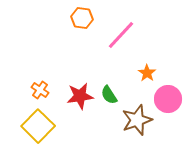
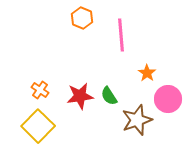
orange hexagon: rotated 15 degrees clockwise
pink line: rotated 48 degrees counterclockwise
green semicircle: moved 1 px down
